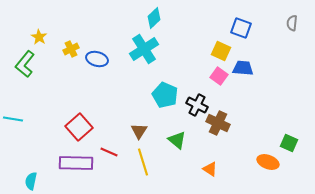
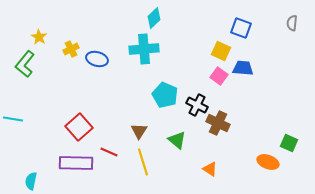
cyan cross: rotated 28 degrees clockwise
